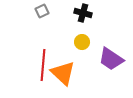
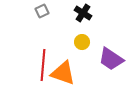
black cross: rotated 18 degrees clockwise
orange triangle: rotated 24 degrees counterclockwise
